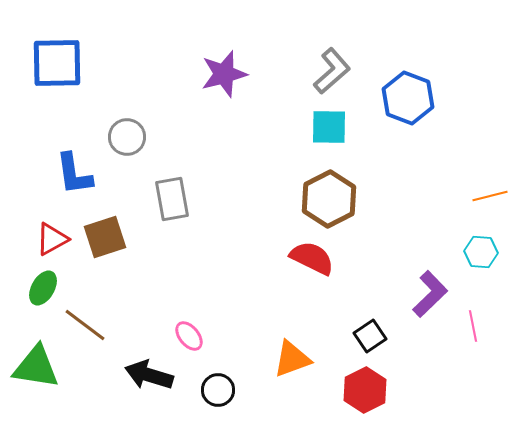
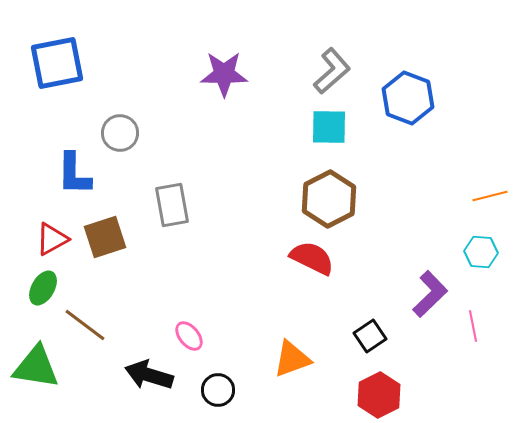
blue square: rotated 10 degrees counterclockwise
purple star: rotated 15 degrees clockwise
gray circle: moved 7 px left, 4 px up
blue L-shape: rotated 9 degrees clockwise
gray rectangle: moved 6 px down
red hexagon: moved 14 px right, 5 px down
